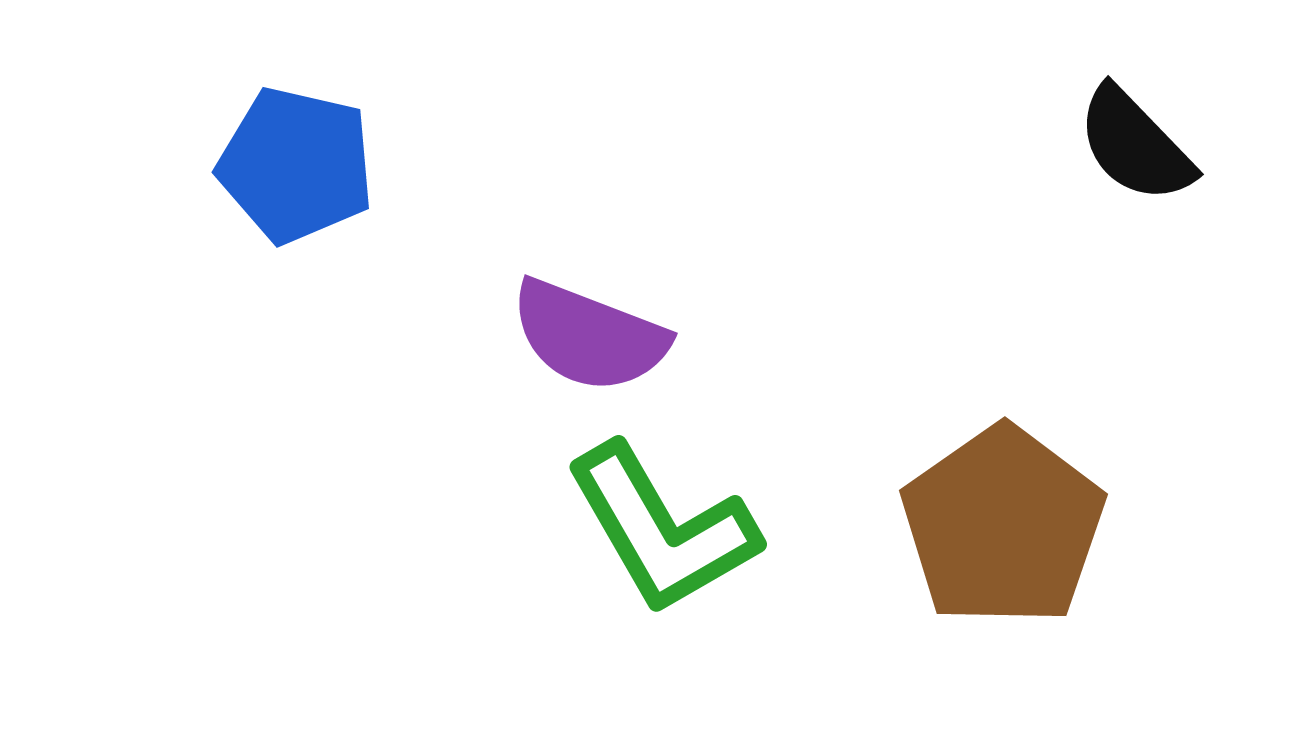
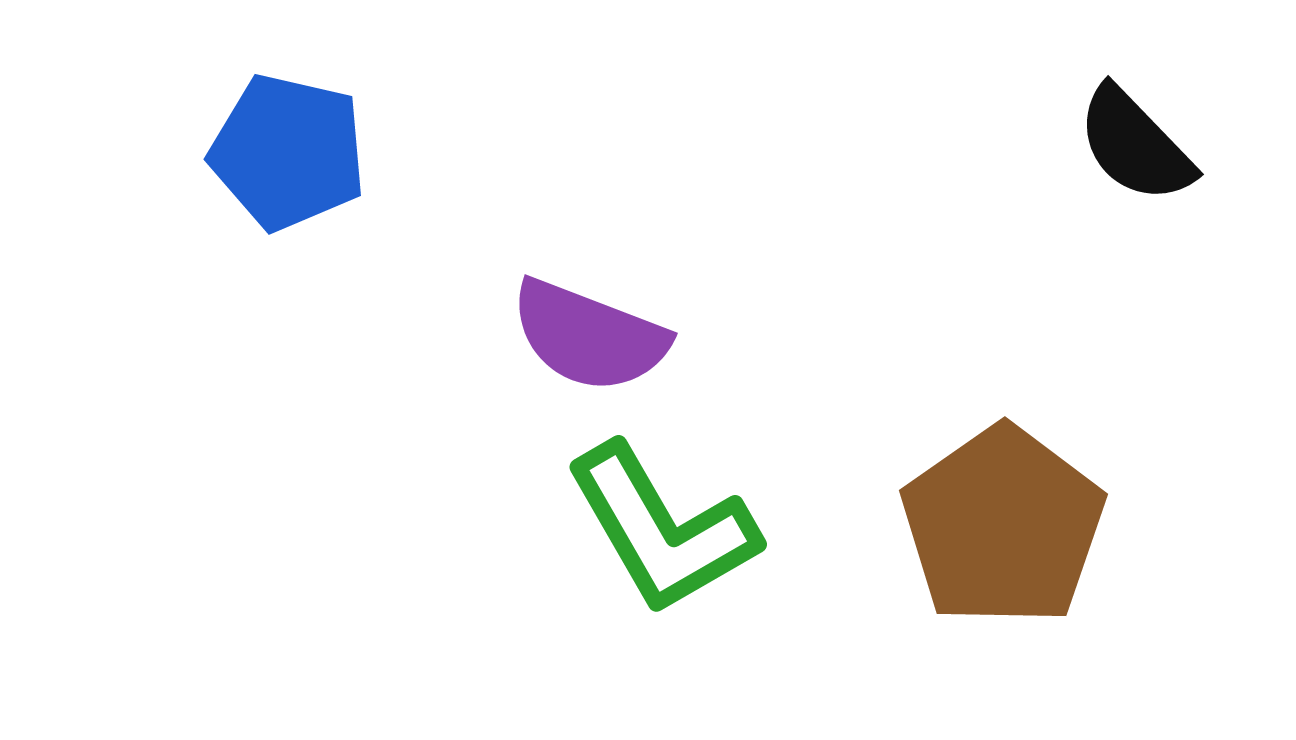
blue pentagon: moved 8 px left, 13 px up
